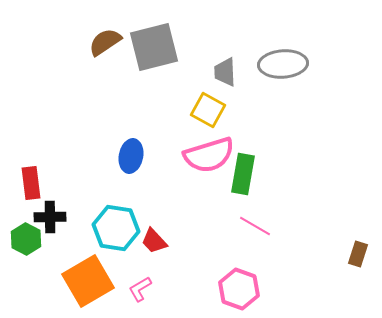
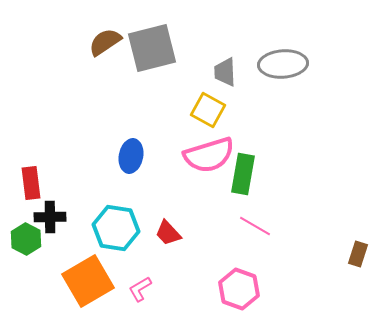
gray square: moved 2 px left, 1 px down
red trapezoid: moved 14 px right, 8 px up
